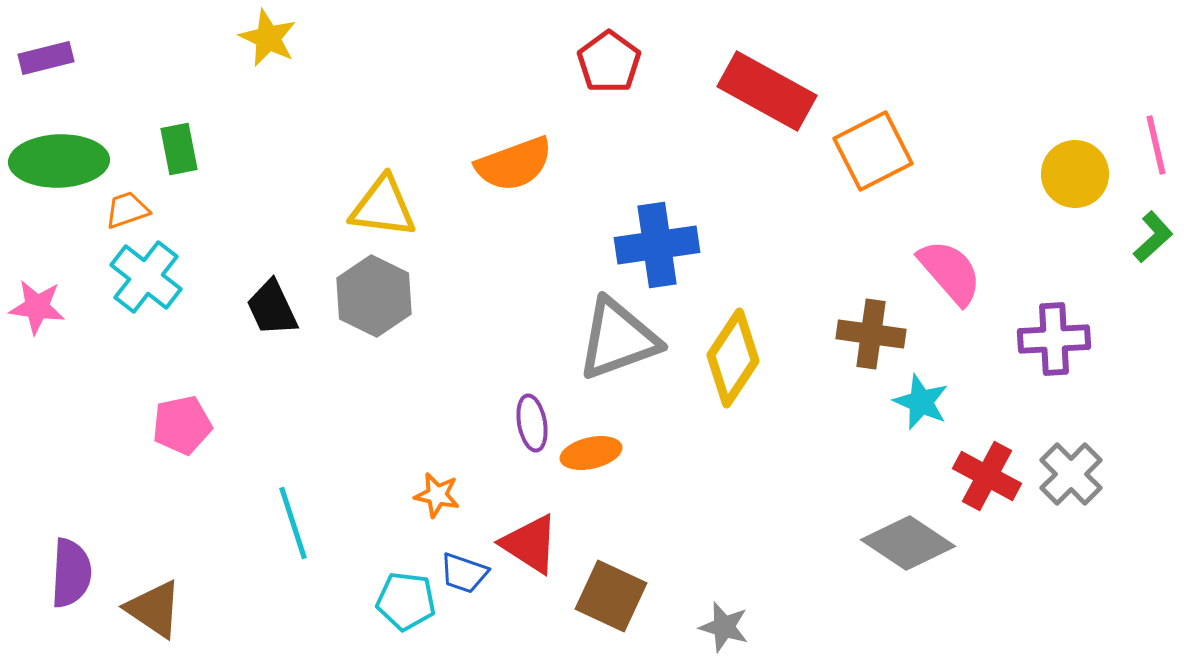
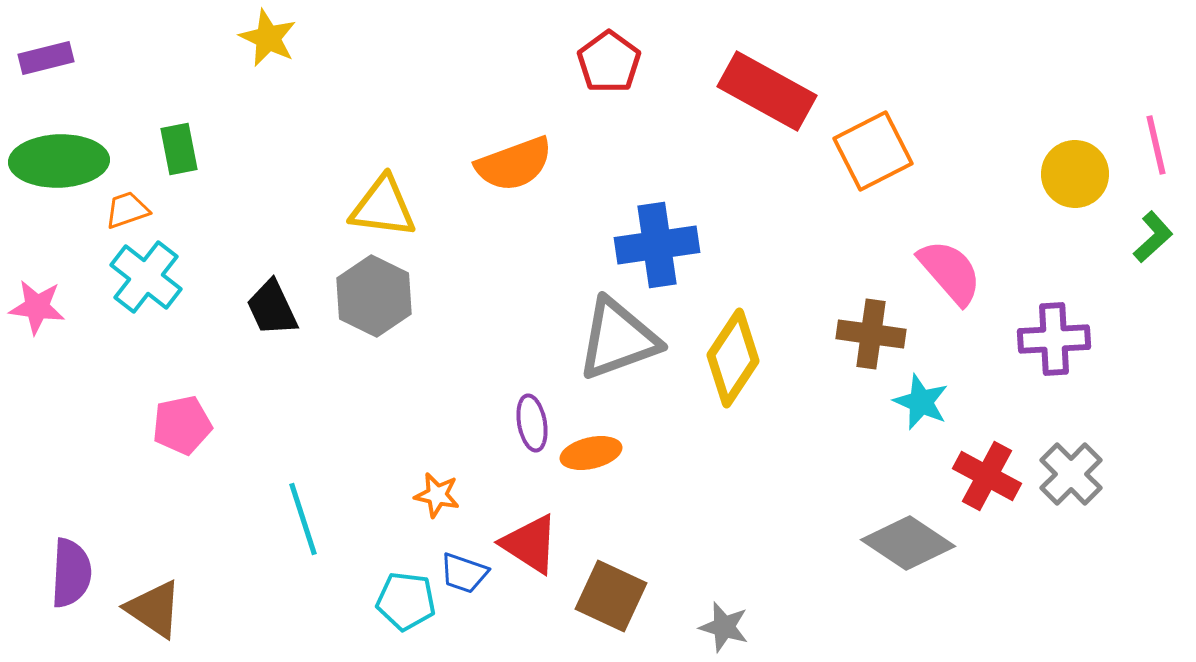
cyan line: moved 10 px right, 4 px up
